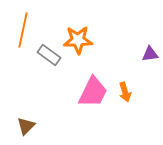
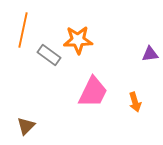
orange arrow: moved 10 px right, 10 px down
